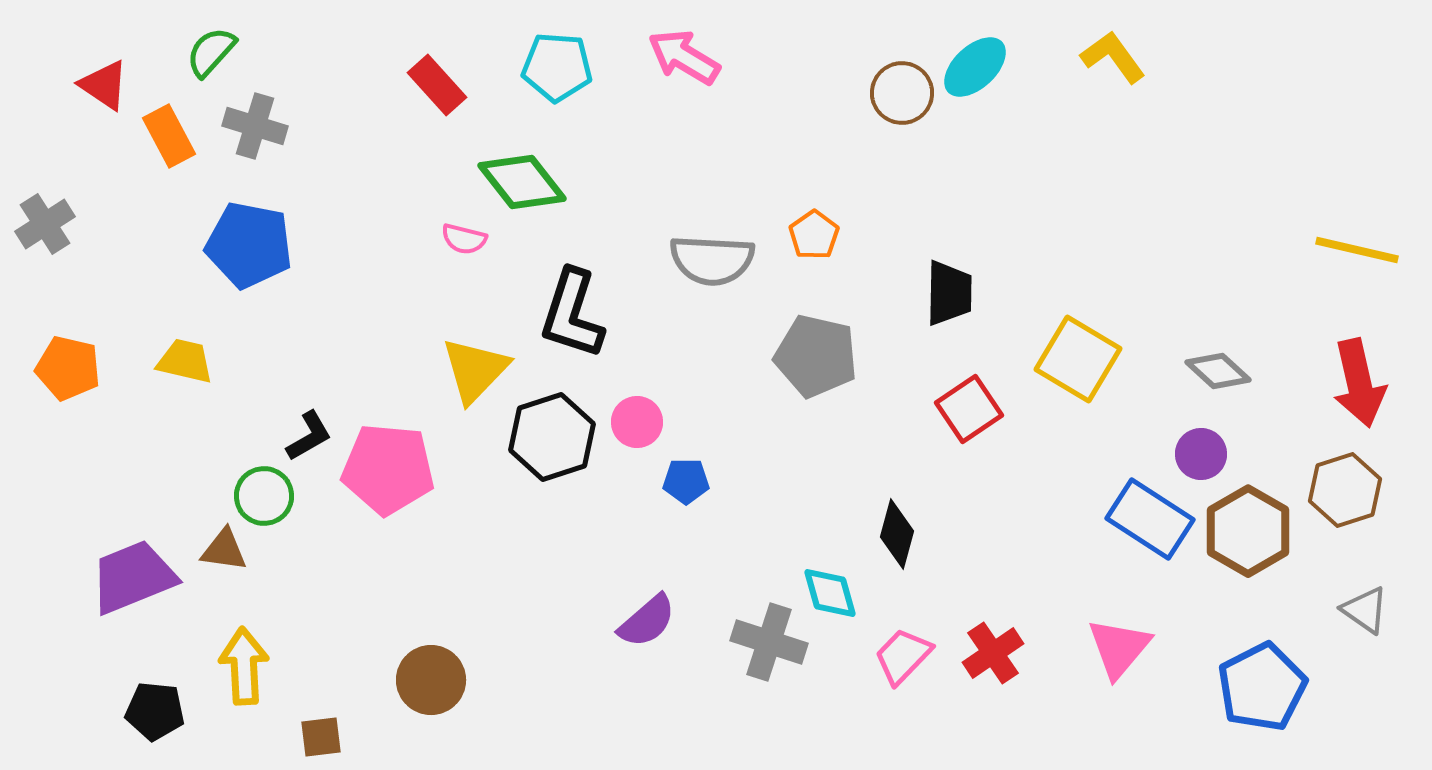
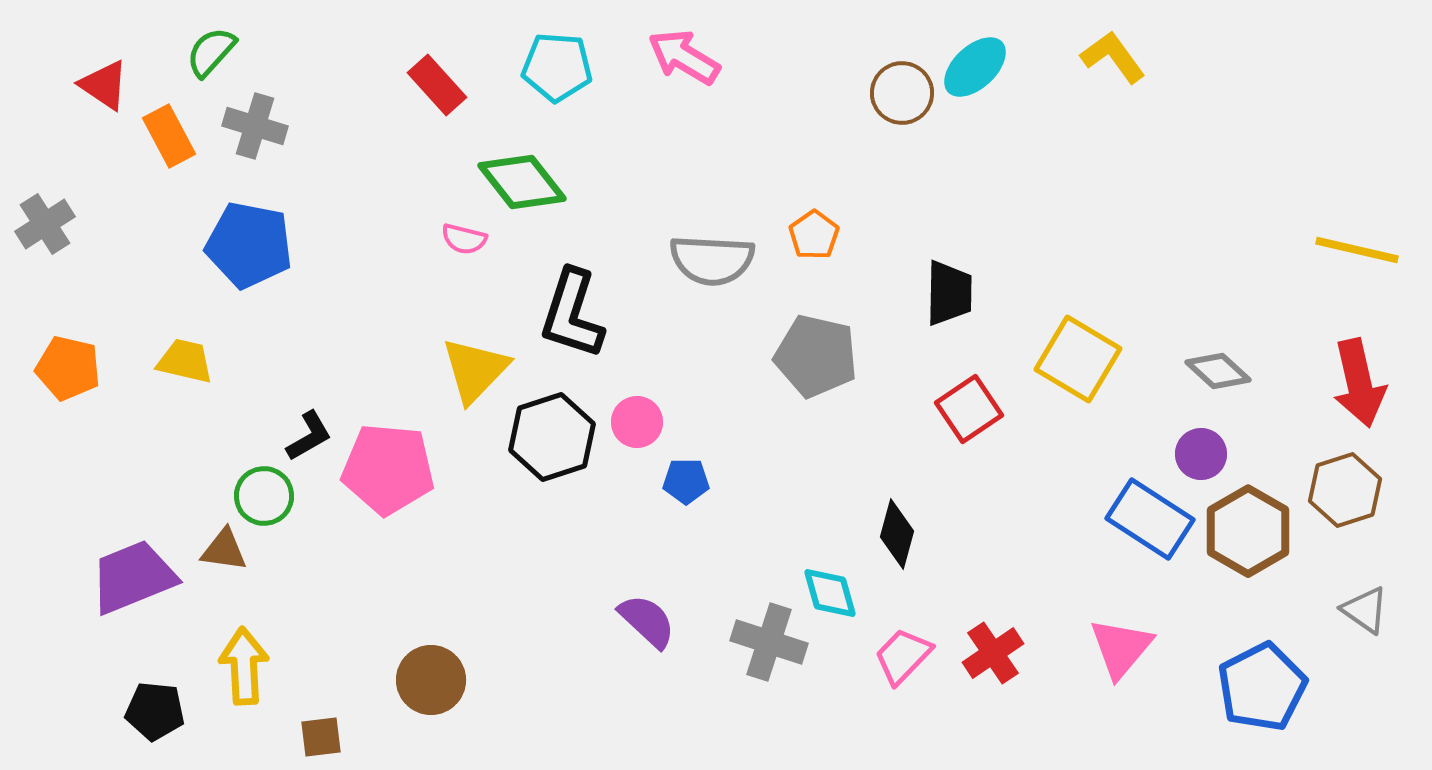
purple semicircle at (647, 621): rotated 96 degrees counterclockwise
pink triangle at (1119, 648): moved 2 px right
